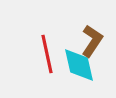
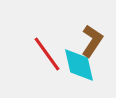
red line: rotated 24 degrees counterclockwise
